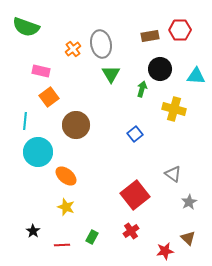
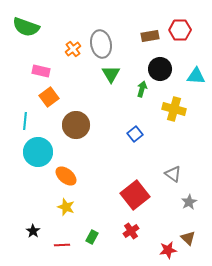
red star: moved 3 px right, 1 px up
